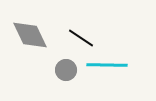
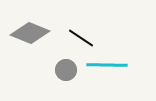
gray diamond: moved 2 px up; rotated 42 degrees counterclockwise
